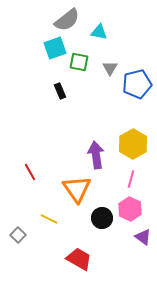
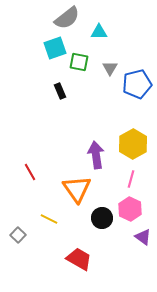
gray semicircle: moved 2 px up
cyan triangle: rotated 12 degrees counterclockwise
